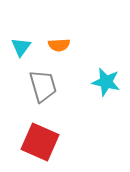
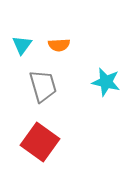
cyan triangle: moved 1 px right, 2 px up
red square: rotated 12 degrees clockwise
